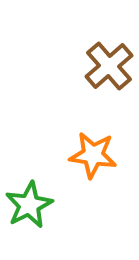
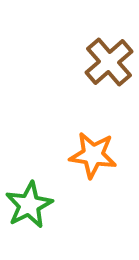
brown cross: moved 4 px up
